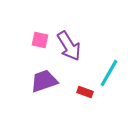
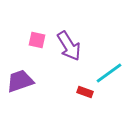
pink square: moved 3 px left
cyan line: rotated 24 degrees clockwise
purple trapezoid: moved 24 px left
